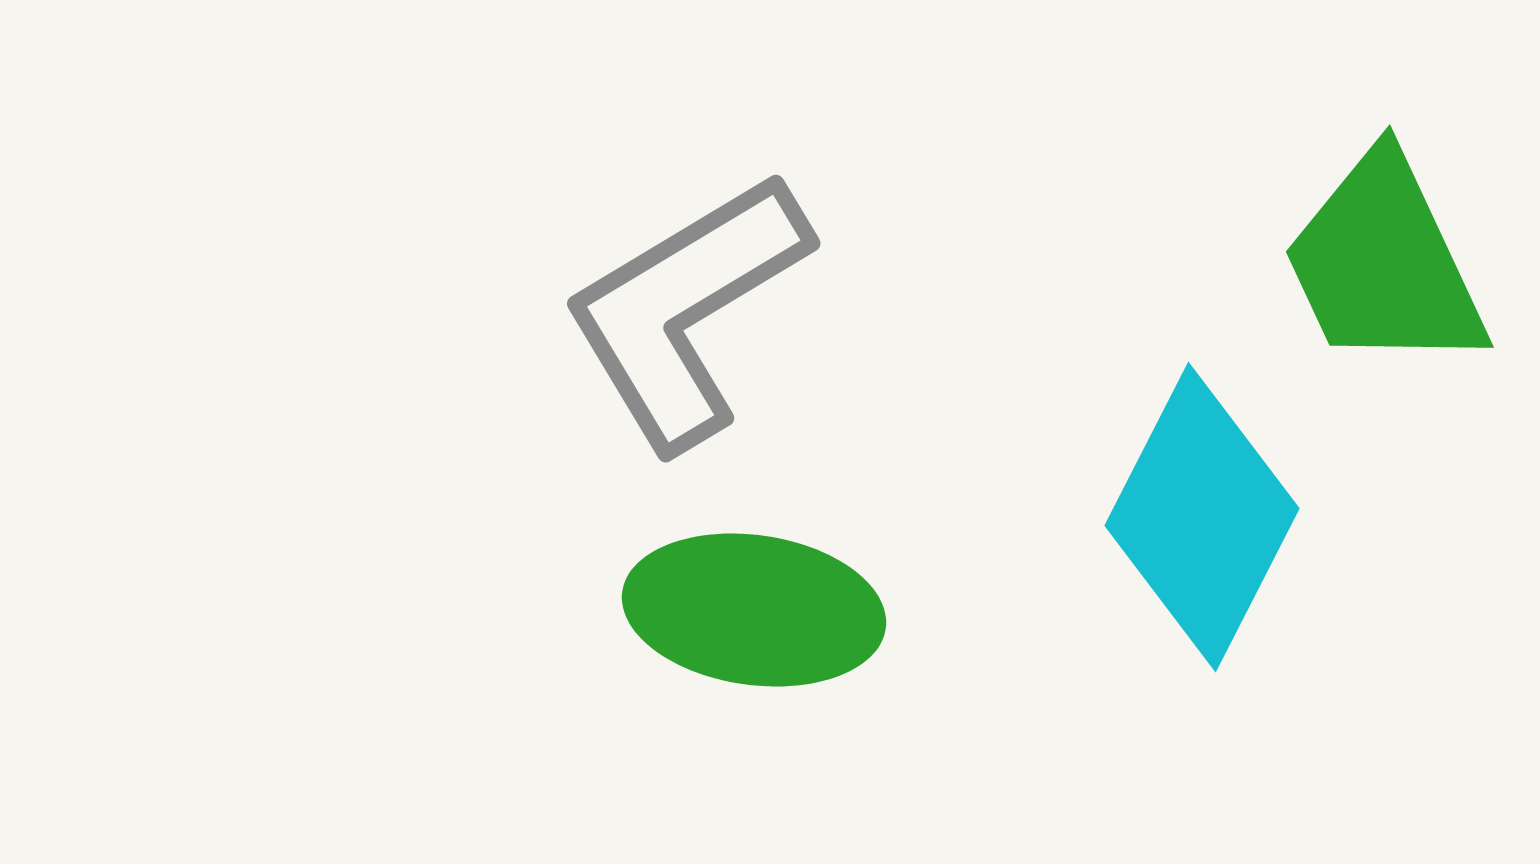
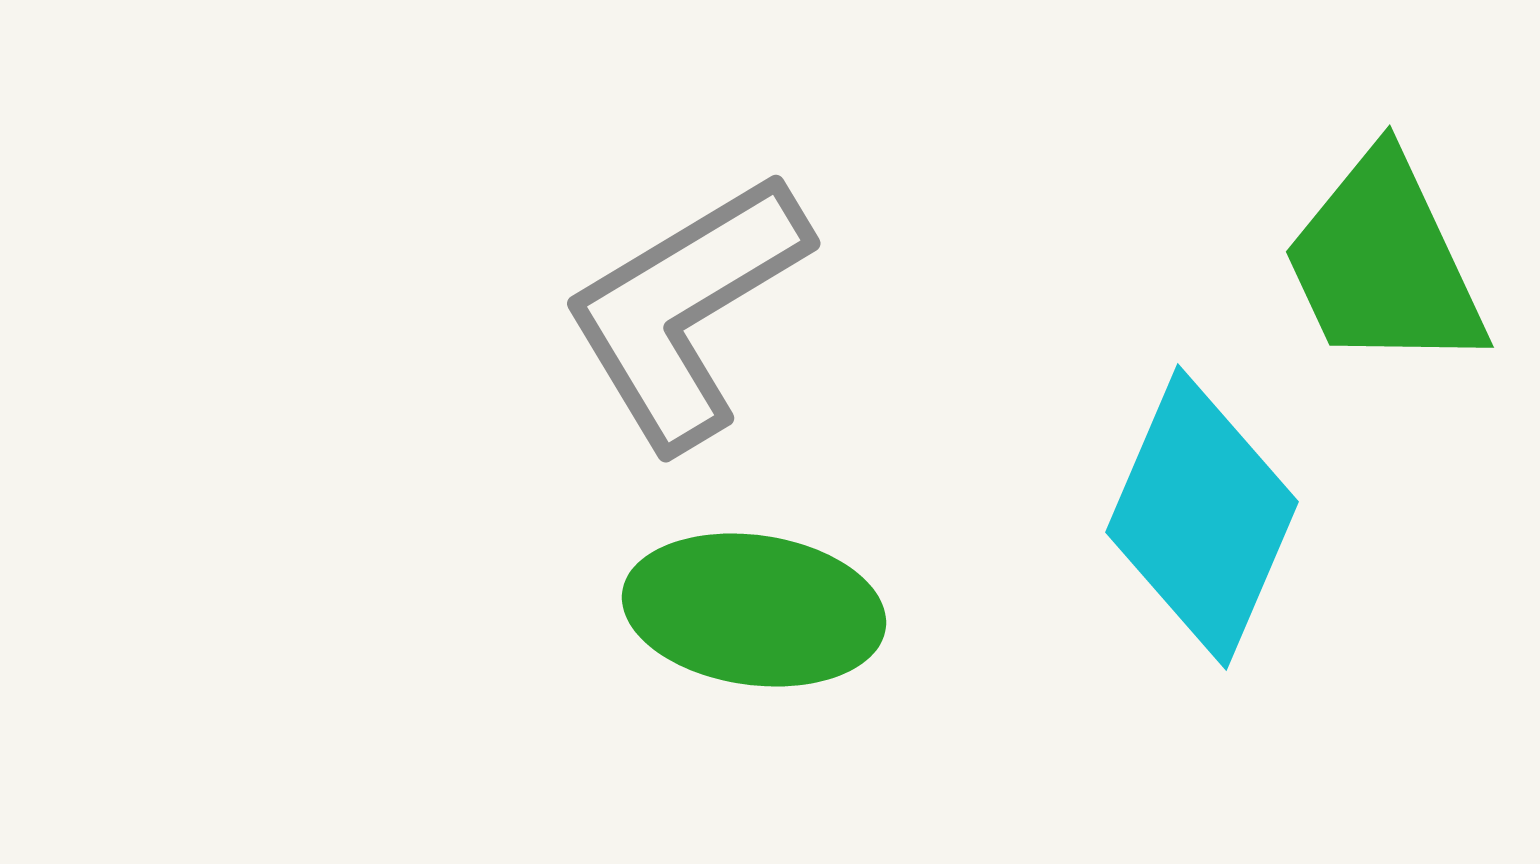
cyan diamond: rotated 4 degrees counterclockwise
